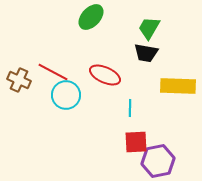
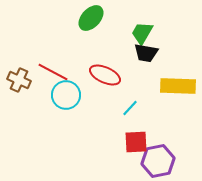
green ellipse: moved 1 px down
green trapezoid: moved 7 px left, 5 px down
cyan line: rotated 42 degrees clockwise
